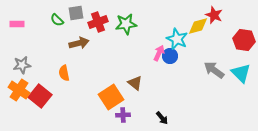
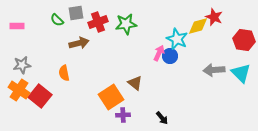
red star: moved 2 px down
pink rectangle: moved 2 px down
gray arrow: rotated 40 degrees counterclockwise
